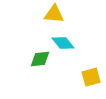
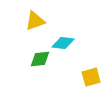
yellow triangle: moved 19 px left, 7 px down; rotated 25 degrees counterclockwise
cyan diamond: rotated 45 degrees counterclockwise
